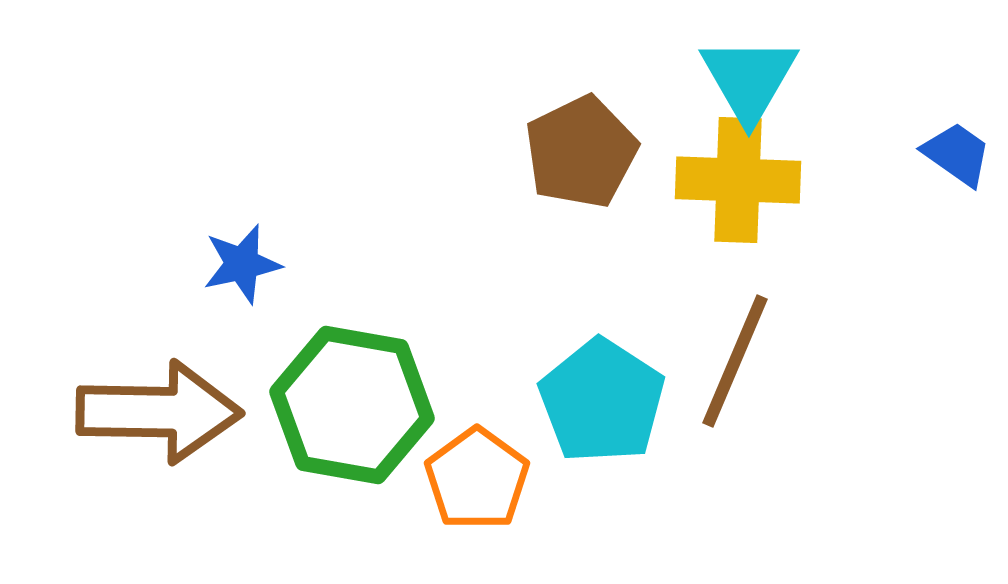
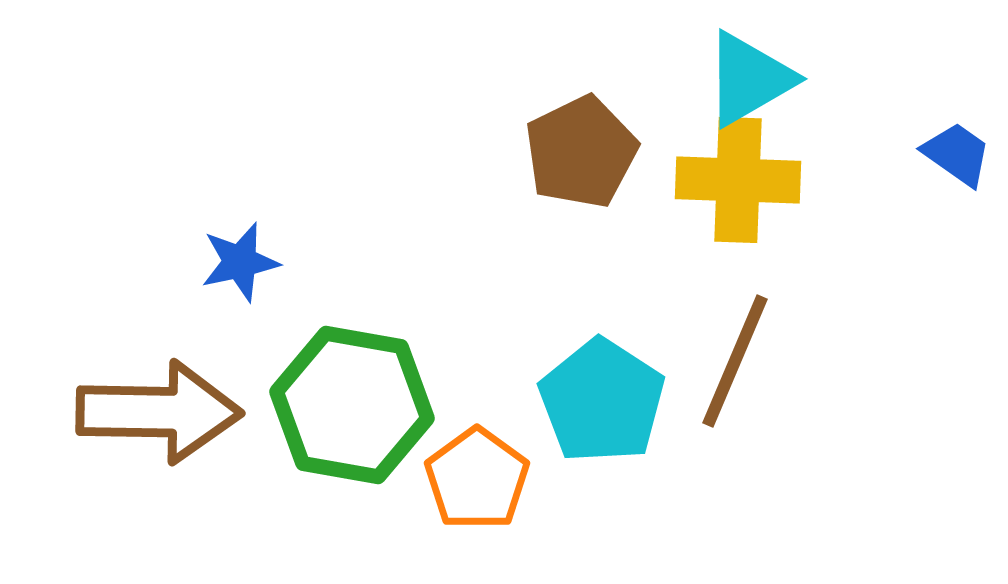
cyan triangle: rotated 30 degrees clockwise
blue star: moved 2 px left, 2 px up
